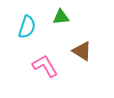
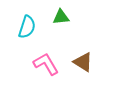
brown triangle: moved 1 px right, 11 px down
pink L-shape: moved 1 px right, 2 px up
